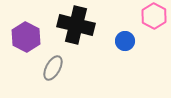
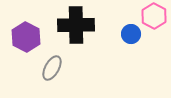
black cross: rotated 15 degrees counterclockwise
blue circle: moved 6 px right, 7 px up
gray ellipse: moved 1 px left
